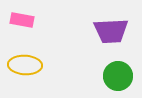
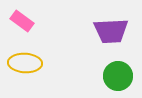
pink rectangle: moved 1 px down; rotated 25 degrees clockwise
yellow ellipse: moved 2 px up
